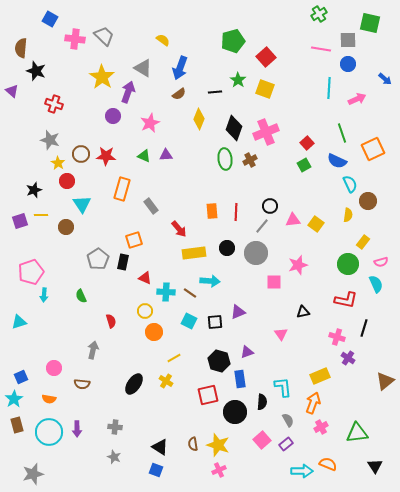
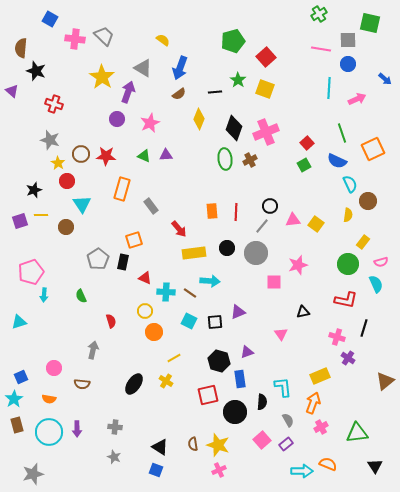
purple circle at (113, 116): moved 4 px right, 3 px down
